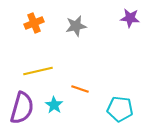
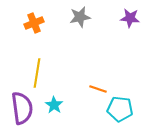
gray star: moved 4 px right, 9 px up
yellow line: moved 1 px left, 2 px down; rotated 68 degrees counterclockwise
orange line: moved 18 px right
purple semicircle: rotated 24 degrees counterclockwise
